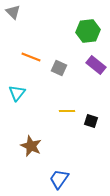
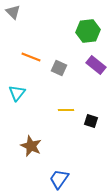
yellow line: moved 1 px left, 1 px up
